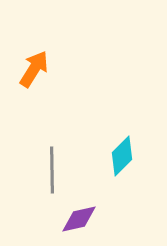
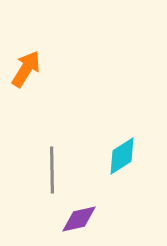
orange arrow: moved 8 px left
cyan diamond: rotated 12 degrees clockwise
